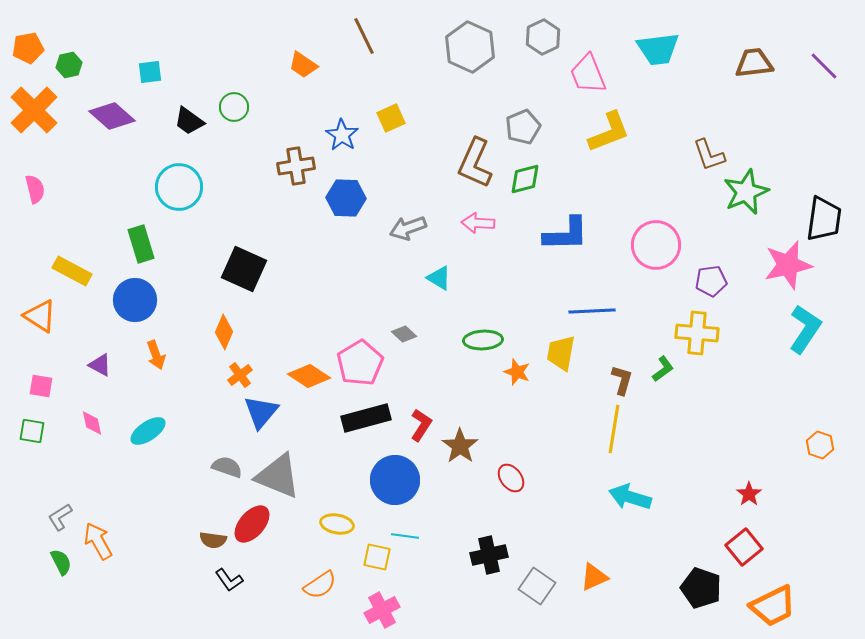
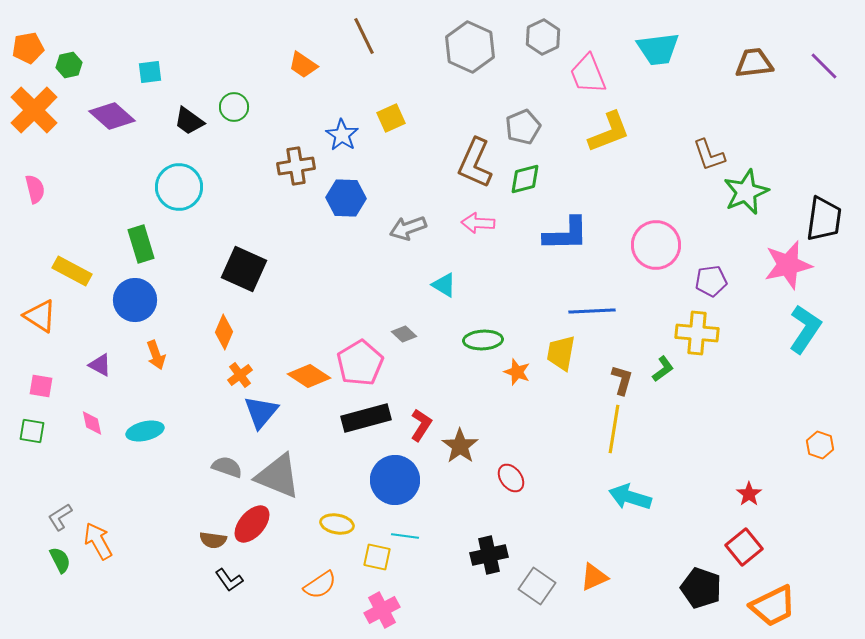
cyan triangle at (439, 278): moved 5 px right, 7 px down
cyan ellipse at (148, 431): moved 3 px left; rotated 21 degrees clockwise
green semicircle at (61, 562): moved 1 px left, 2 px up
